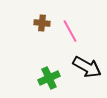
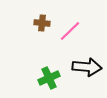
pink line: rotated 75 degrees clockwise
black arrow: rotated 24 degrees counterclockwise
